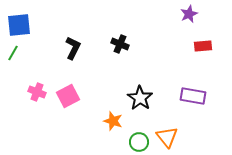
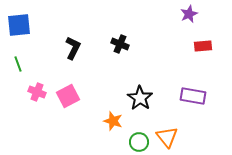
green line: moved 5 px right, 11 px down; rotated 49 degrees counterclockwise
